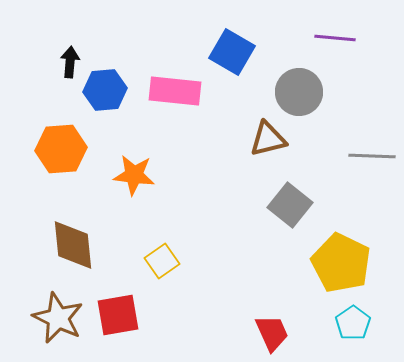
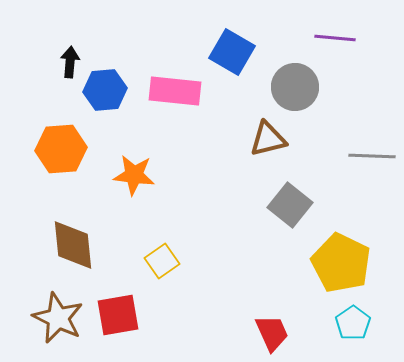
gray circle: moved 4 px left, 5 px up
